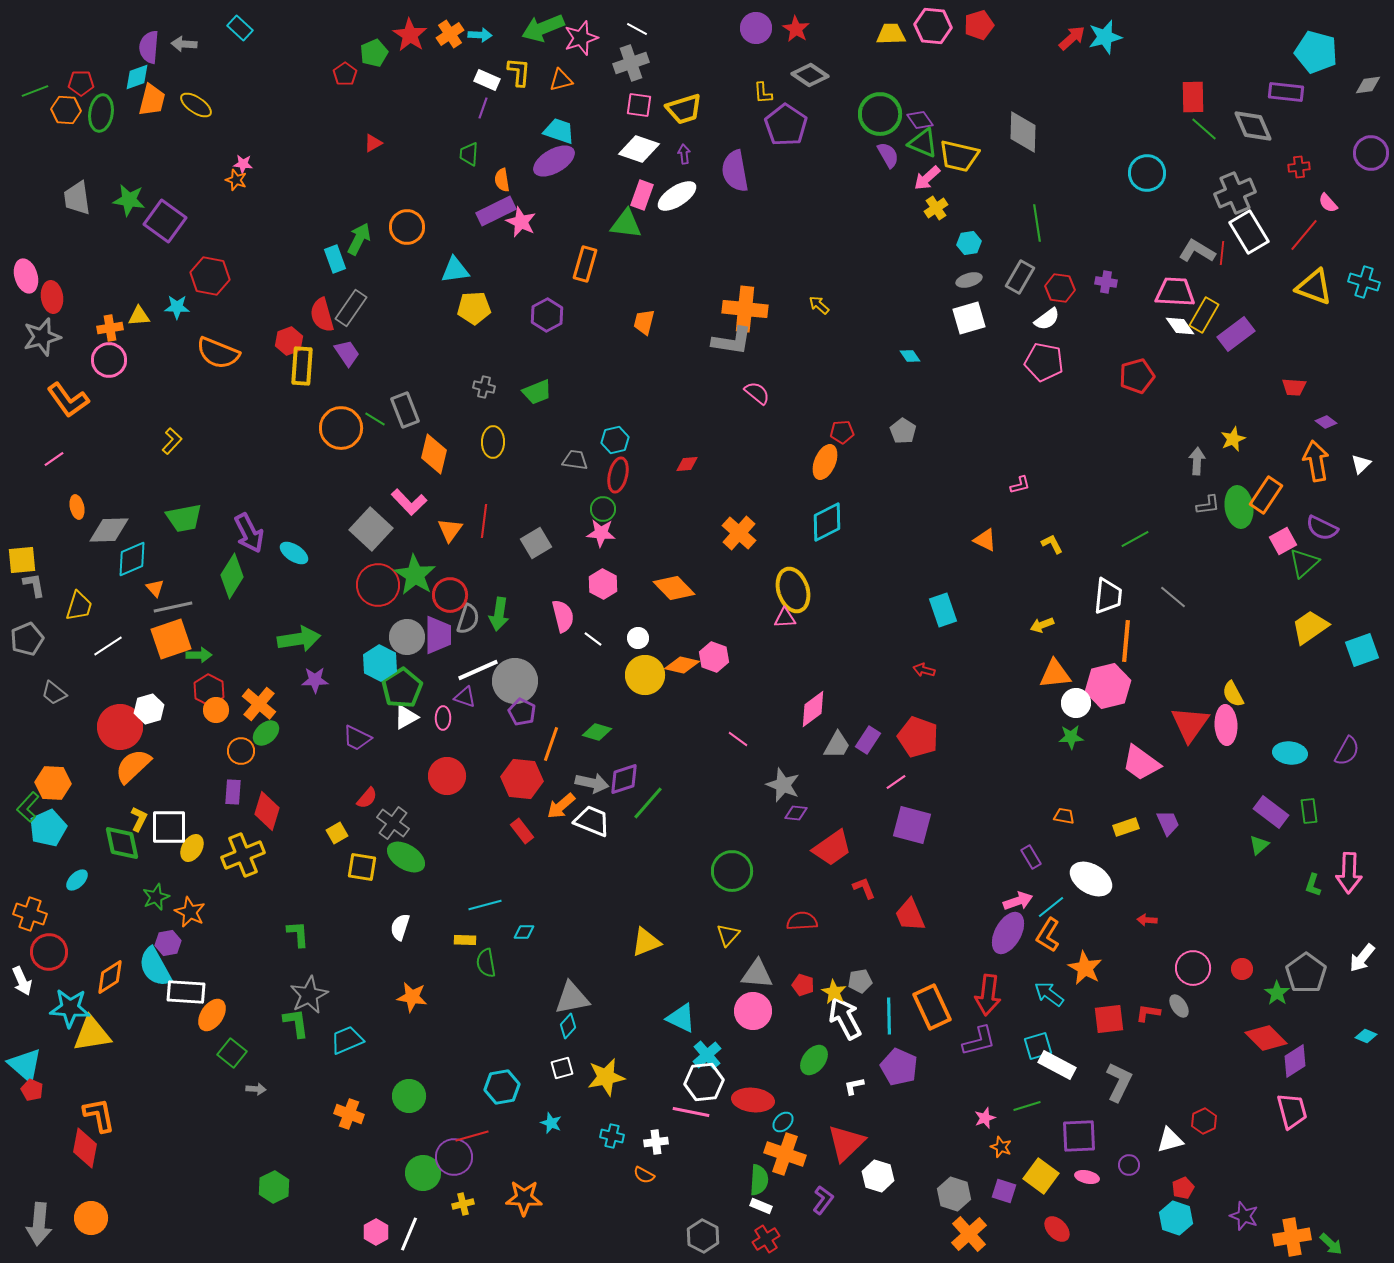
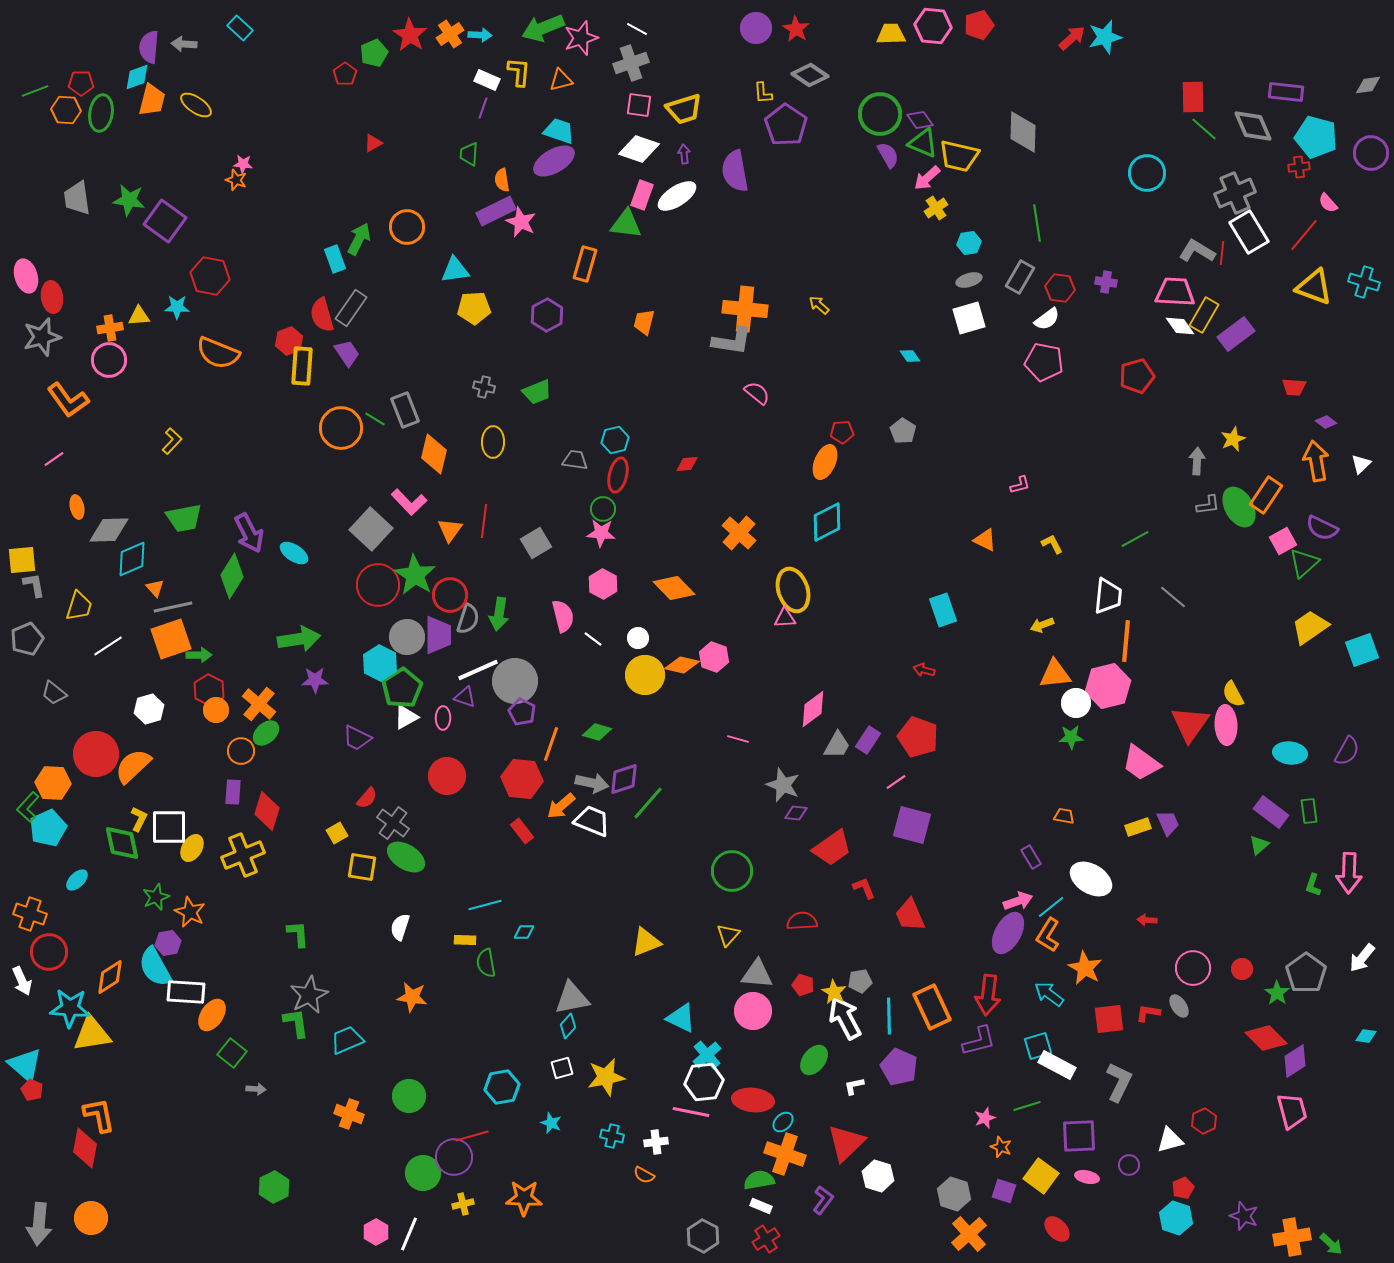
cyan pentagon at (1316, 52): moved 85 px down
green ellipse at (1239, 507): rotated 21 degrees counterclockwise
red circle at (120, 727): moved 24 px left, 27 px down
pink line at (738, 739): rotated 20 degrees counterclockwise
yellow rectangle at (1126, 827): moved 12 px right
cyan diamond at (1366, 1036): rotated 15 degrees counterclockwise
green semicircle at (759, 1180): rotated 104 degrees counterclockwise
